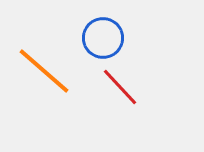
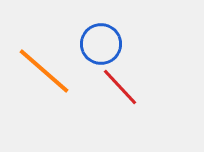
blue circle: moved 2 px left, 6 px down
